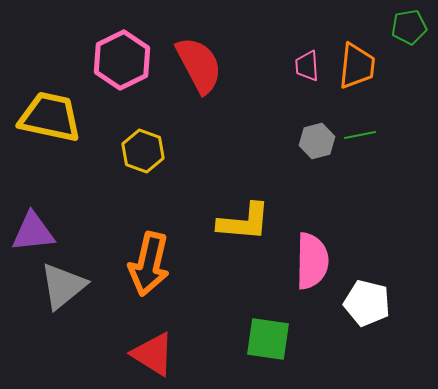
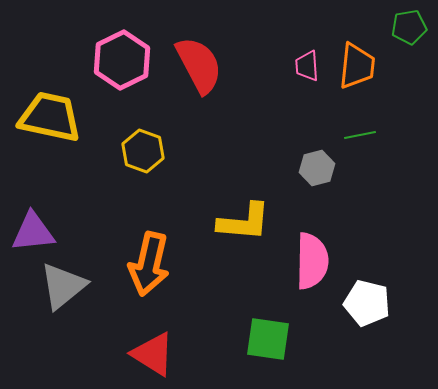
gray hexagon: moved 27 px down
